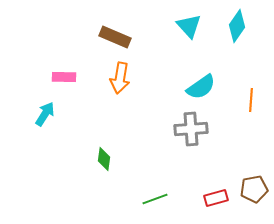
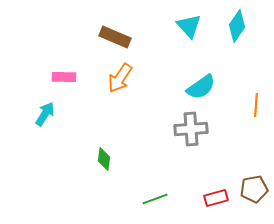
orange arrow: rotated 24 degrees clockwise
orange line: moved 5 px right, 5 px down
